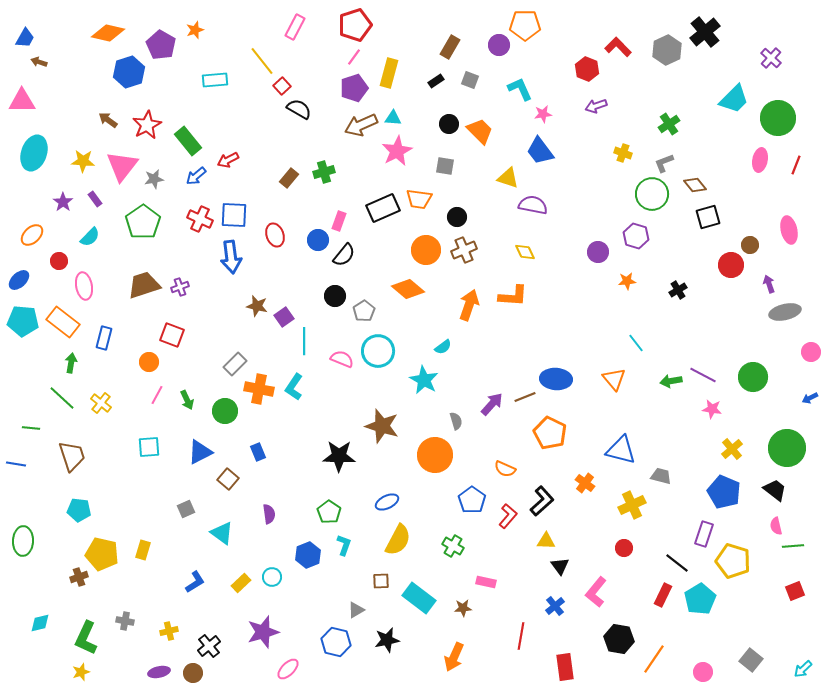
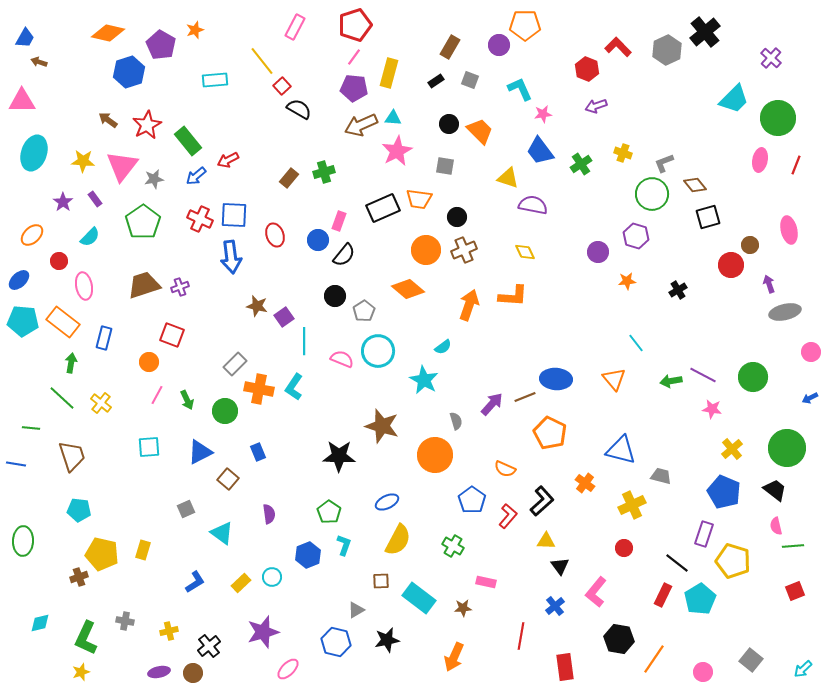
purple pentagon at (354, 88): rotated 24 degrees clockwise
green cross at (669, 124): moved 88 px left, 40 px down
